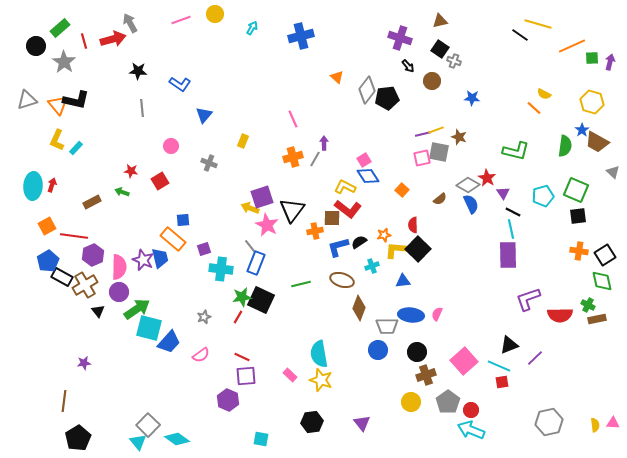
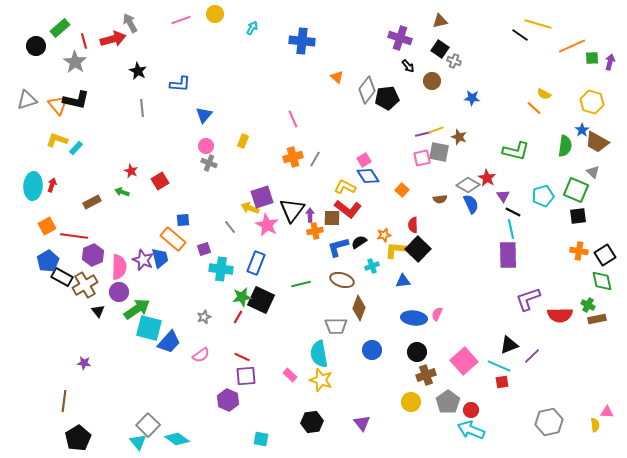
blue cross at (301, 36): moved 1 px right, 5 px down; rotated 20 degrees clockwise
gray star at (64, 62): moved 11 px right
black star at (138, 71): rotated 24 degrees clockwise
blue L-shape at (180, 84): rotated 30 degrees counterclockwise
yellow L-shape at (57, 140): rotated 85 degrees clockwise
purple arrow at (324, 143): moved 14 px left, 72 px down
pink circle at (171, 146): moved 35 px right
red star at (131, 171): rotated 16 degrees clockwise
gray triangle at (613, 172): moved 20 px left
purple triangle at (503, 193): moved 3 px down
brown semicircle at (440, 199): rotated 32 degrees clockwise
gray line at (250, 246): moved 20 px left, 19 px up
blue ellipse at (411, 315): moved 3 px right, 3 px down
gray trapezoid at (387, 326): moved 51 px left
blue circle at (378, 350): moved 6 px left
purple line at (535, 358): moved 3 px left, 2 px up
purple star at (84, 363): rotated 16 degrees clockwise
pink triangle at (613, 423): moved 6 px left, 11 px up
